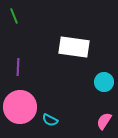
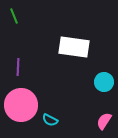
pink circle: moved 1 px right, 2 px up
